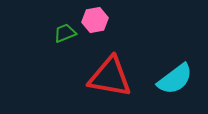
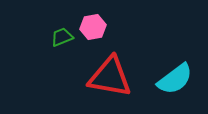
pink hexagon: moved 2 px left, 7 px down
green trapezoid: moved 3 px left, 4 px down
